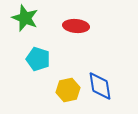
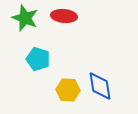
red ellipse: moved 12 px left, 10 px up
yellow hexagon: rotated 15 degrees clockwise
